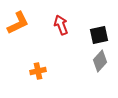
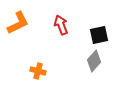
gray diamond: moved 6 px left
orange cross: rotated 28 degrees clockwise
